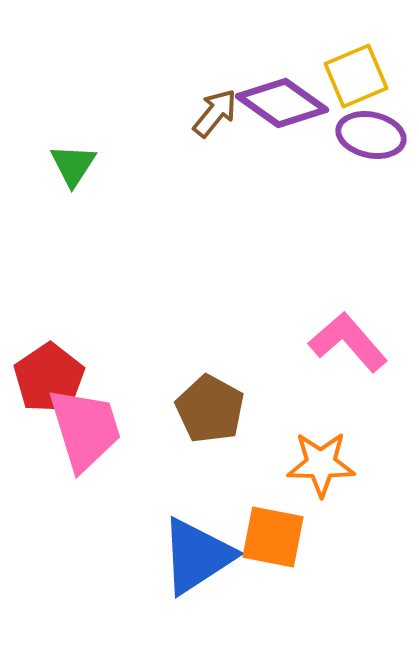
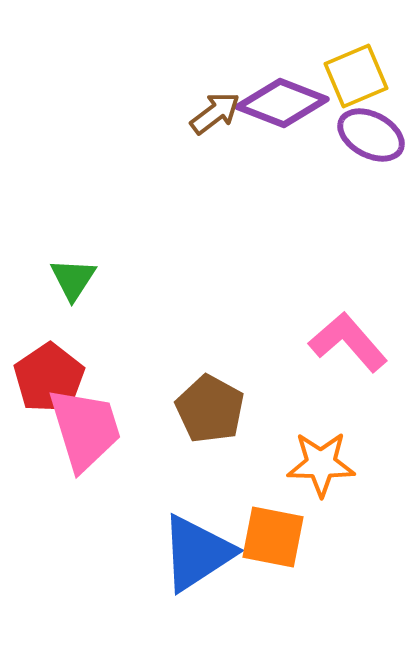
purple diamond: rotated 14 degrees counterclockwise
brown arrow: rotated 14 degrees clockwise
purple ellipse: rotated 16 degrees clockwise
green triangle: moved 114 px down
blue triangle: moved 3 px up
